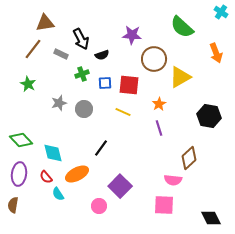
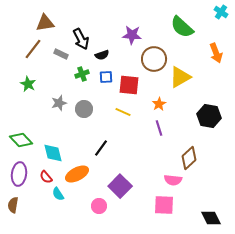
blue square: moved 1 px right, 6 px up
